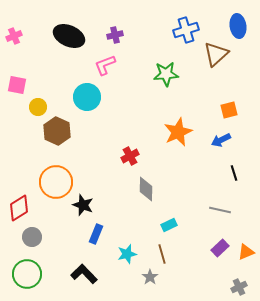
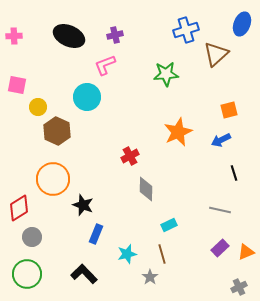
blue ellipse: moved 4 px right, 2 px up; rotated 30 degrees clockwise
pink cross: rotated 21 degrees clockwise
orange circle: moved 3 px left, 3 px up
